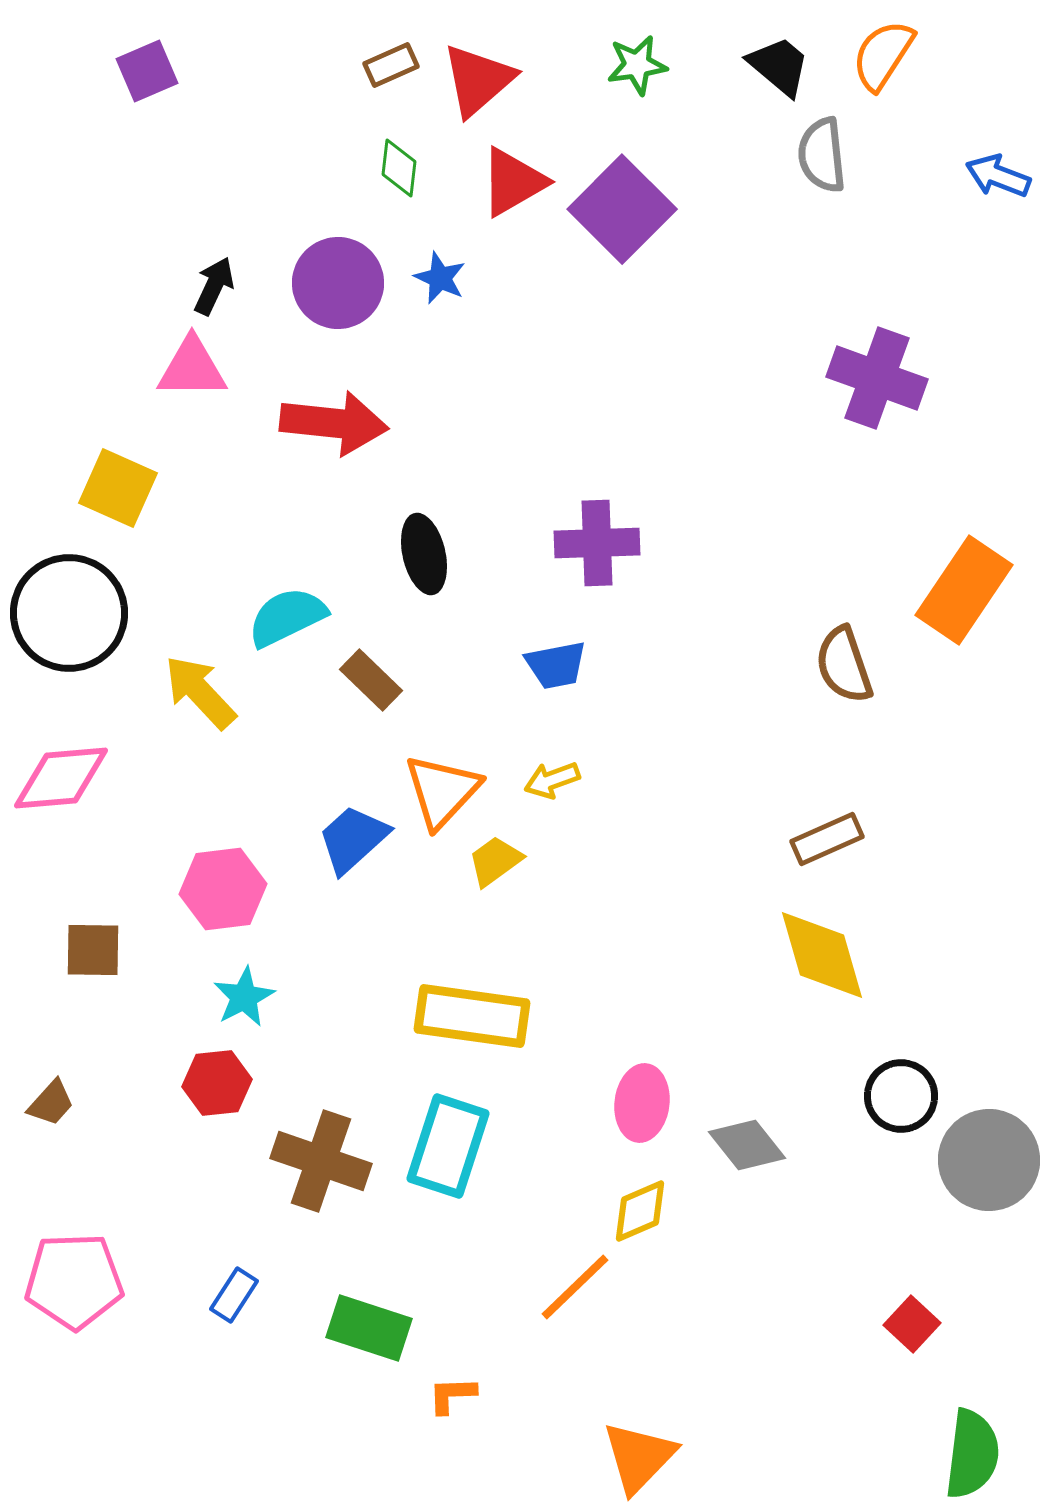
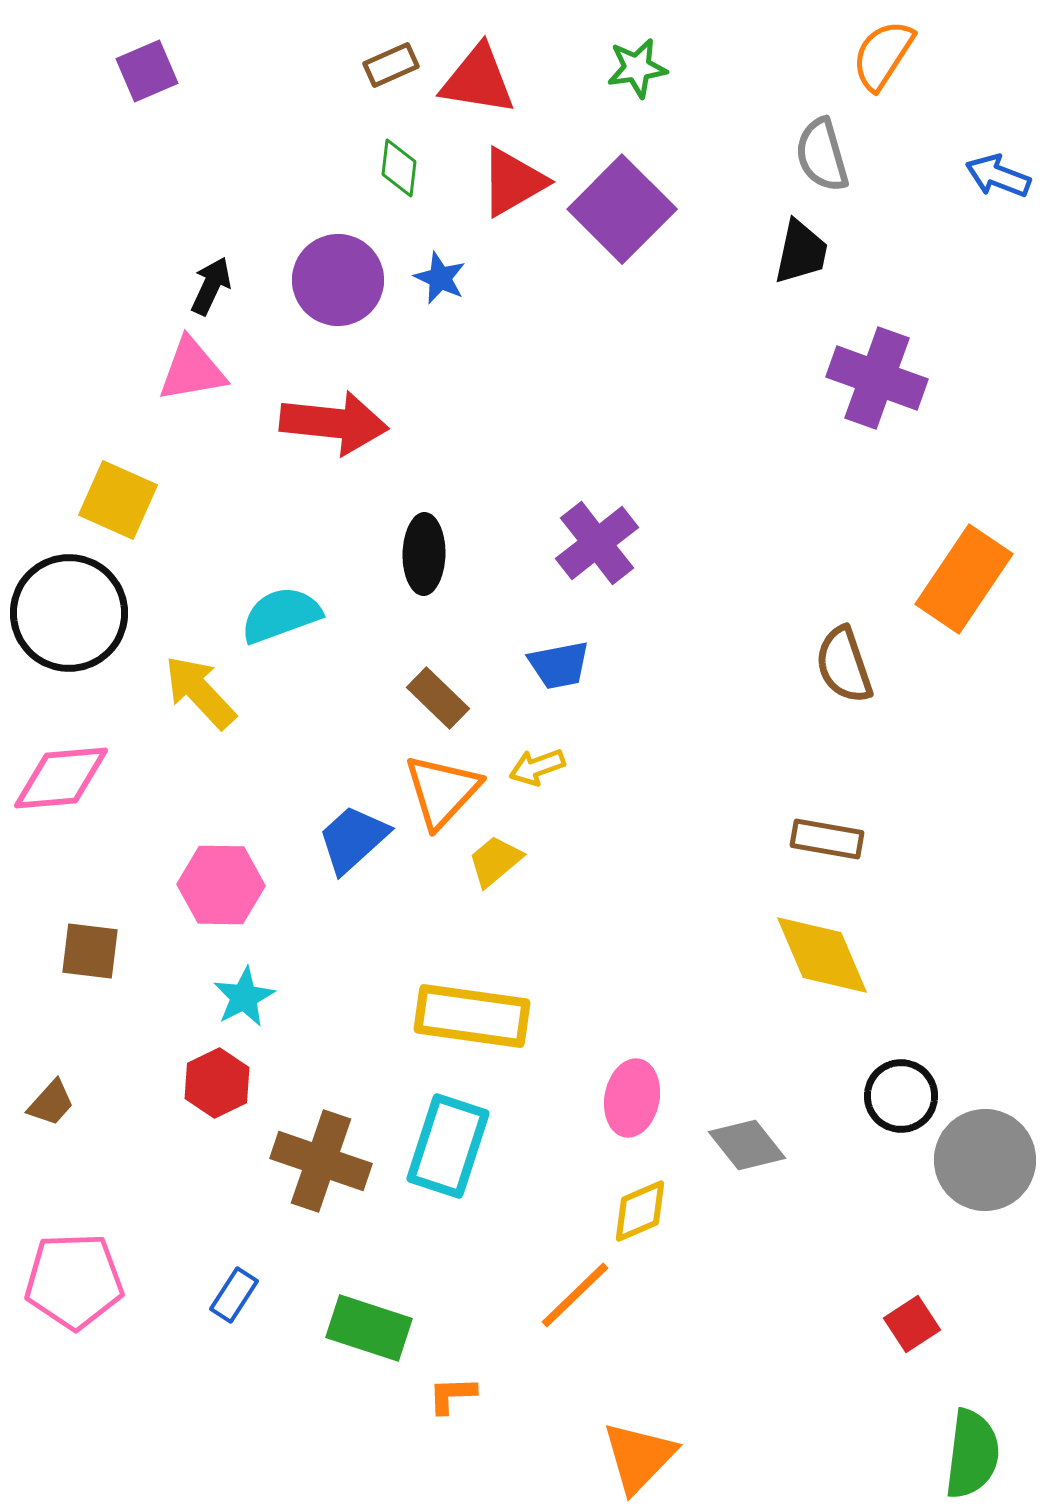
green star at (637, 65): moved 3 px down
black trapezoid at (779, 66): moved 22 px right, 186 px down; rotated 62 degrees clockwise
red triangle at (478, 80): rotated 50 degrees clockwise
gray semicircle at (822, 155): rotated 10 degrees counterclockwise
purple circle at (338, 283): moved 3 px up
black arrow at (214, 286): moved 3 px left
pink triangle at (192, 368): moved 2 px down; rotated 10 degrees counterclockwise
yellow square at (118, 488): moved 12 px down
purple cross at (597, 543): rotated 36 degrees counterclockwise
black ellipse at (424, 554): rotated 14 degrees clockwise
orange rectangle at (964, 590): moved 11 px up
cyan semicircle at (287, 617): moved 6 px left, 2 px up; rotated 6 degrees clockwise
blue trapezoid at (556, 665): moved 3 px right
brown rectangle at (371, 680): moved 67 px right, 18 px down
yellow arrow at (552, 780): moved 15 px left, 13 px up
brown rectangle at (827, 839): rotated 34 degrees clockwise
yellow trapezoid at (495, 861): rotated 4 degrees counterclockwise
pink hexagon at (223, 889): moved 2 px left, 4 px up; rotated 8 degrees clockwise
brown square at (93, 950): moved 3 px left, 1 px down; rotated 6 degrees clockwise
yellow diamond at (822, 955): rotated 7 degrees counterclockwise
red hexagon at (217, 1083): rotated 20 degrees counterclockwise
pink ellipse at (642, 1103): moved 10 px left, 5 px up; rotated 4 degrees clockwise
gray circle at (989, 1160): moved 4 px left
orange line at (575, 1287): moved 8 px down
red square at (912, 1324): rotated 14 degrees clockwise
